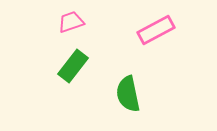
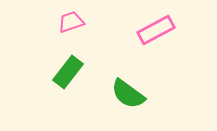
green rectangle: moved 5 px left, 6 px down
green semicircle: rotated 42 degrees counterclockwise
